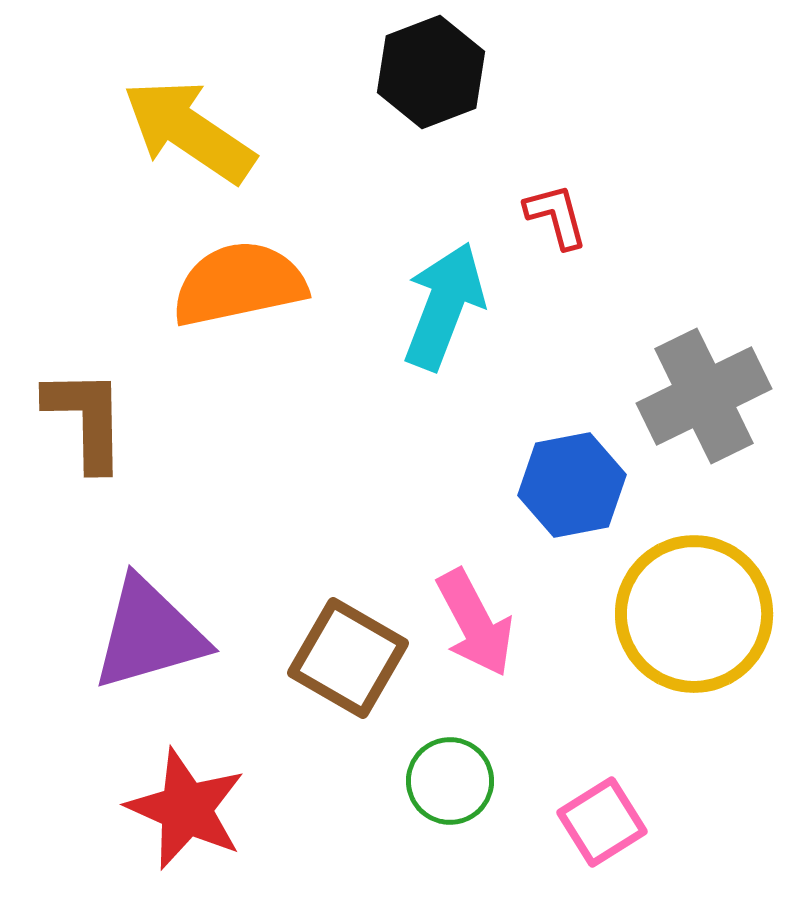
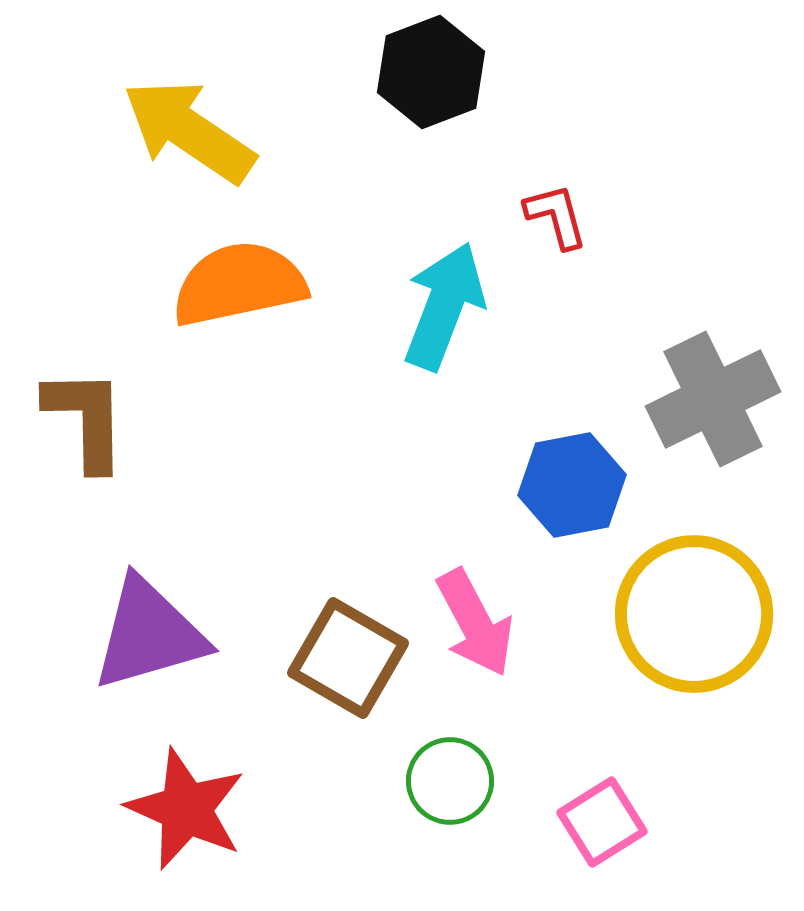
gray cross: moved 9 px right, 3 px down
